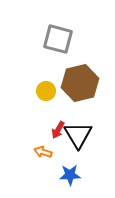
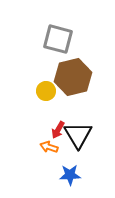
brown hexagon: moved 7 px left, 6 px up
orange arrow: moved 6 px right, 5 px up
